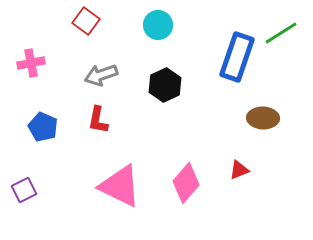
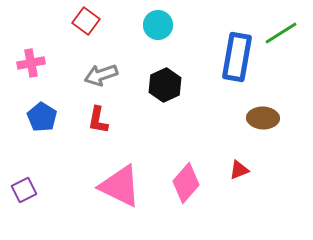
blue rectangle: rotated 9 degrees counterclockwise
blue pentagon: moved 1 px left, 10 px up; rotated 8 degrees clockwise
